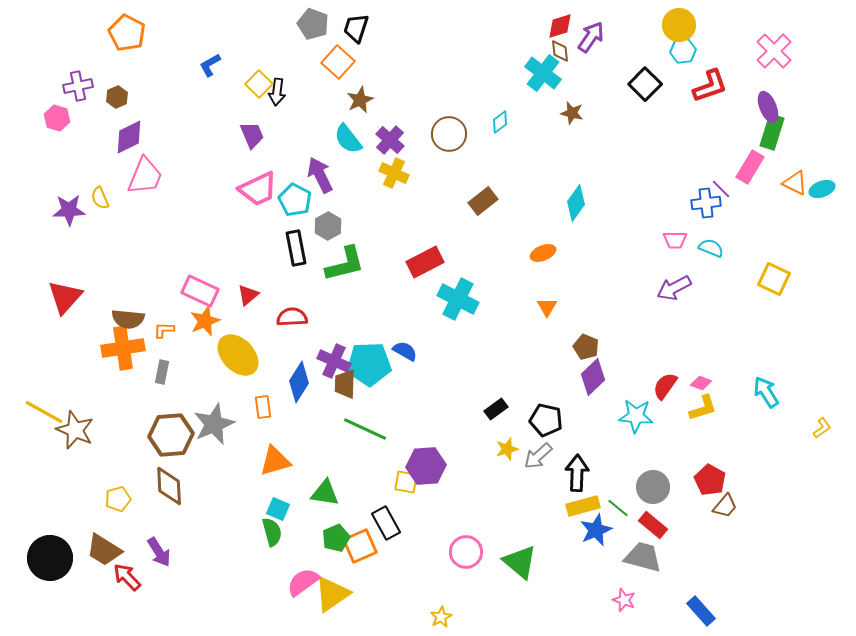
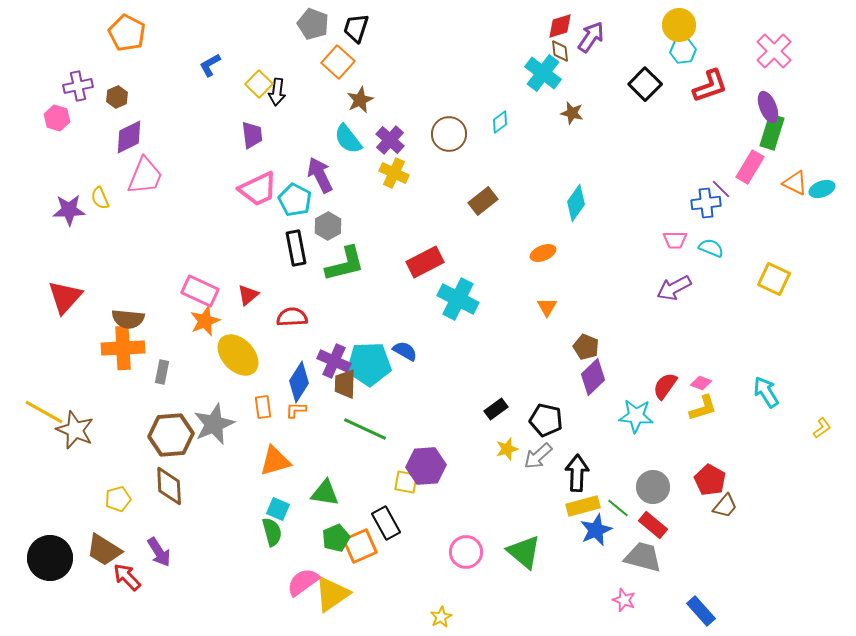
purple trapezoid at (252, 135): rotated 16 degrees clockwise
orange L-shape at (164, 330): moved 132 px right, 80 px down
orange cross at (123, 348): rotated 6 degrees clockwise
green triangle at (520, 562): moved 4 px right, 10 px up
